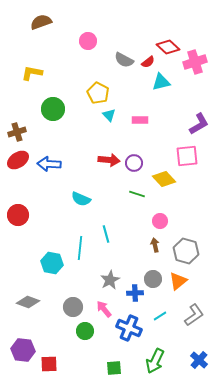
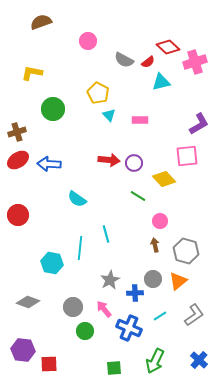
green line at (137, 194): moved 1 px right, 2 px down; rotated 14 degrees clockwise
cyan semicircle at (81, 199): moved 4 px left; rotated 12 degrees clockwise
